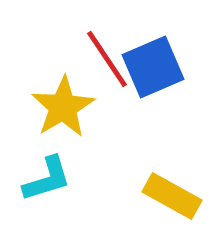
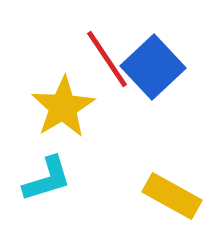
blue square: rotated 20 degrees counterclockwise
